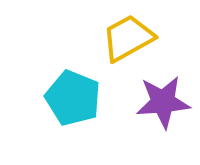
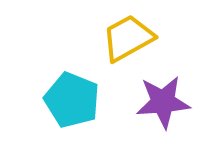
cyan pentagon: moved 1 px left, 2 px down
